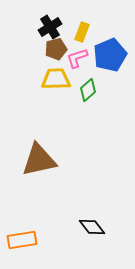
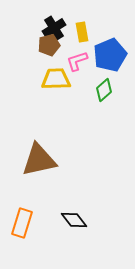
black cross: moved 4 px right, 1 px down
yellow rectangle: rotated 30 degrees counterclockwise
brown pentagon: moved 7 px left, 4 px up
pink L-shape: moved 3 px down
green diamond: moved 16 px right
black diamond: moved 18 px left, 7 px up
orange rectangle: moved 17 px up; rotated 64 degrees counterclockwise
